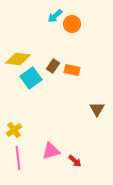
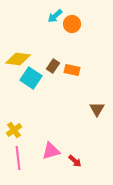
cyan square: rotated 20 degrees counterclockwise
